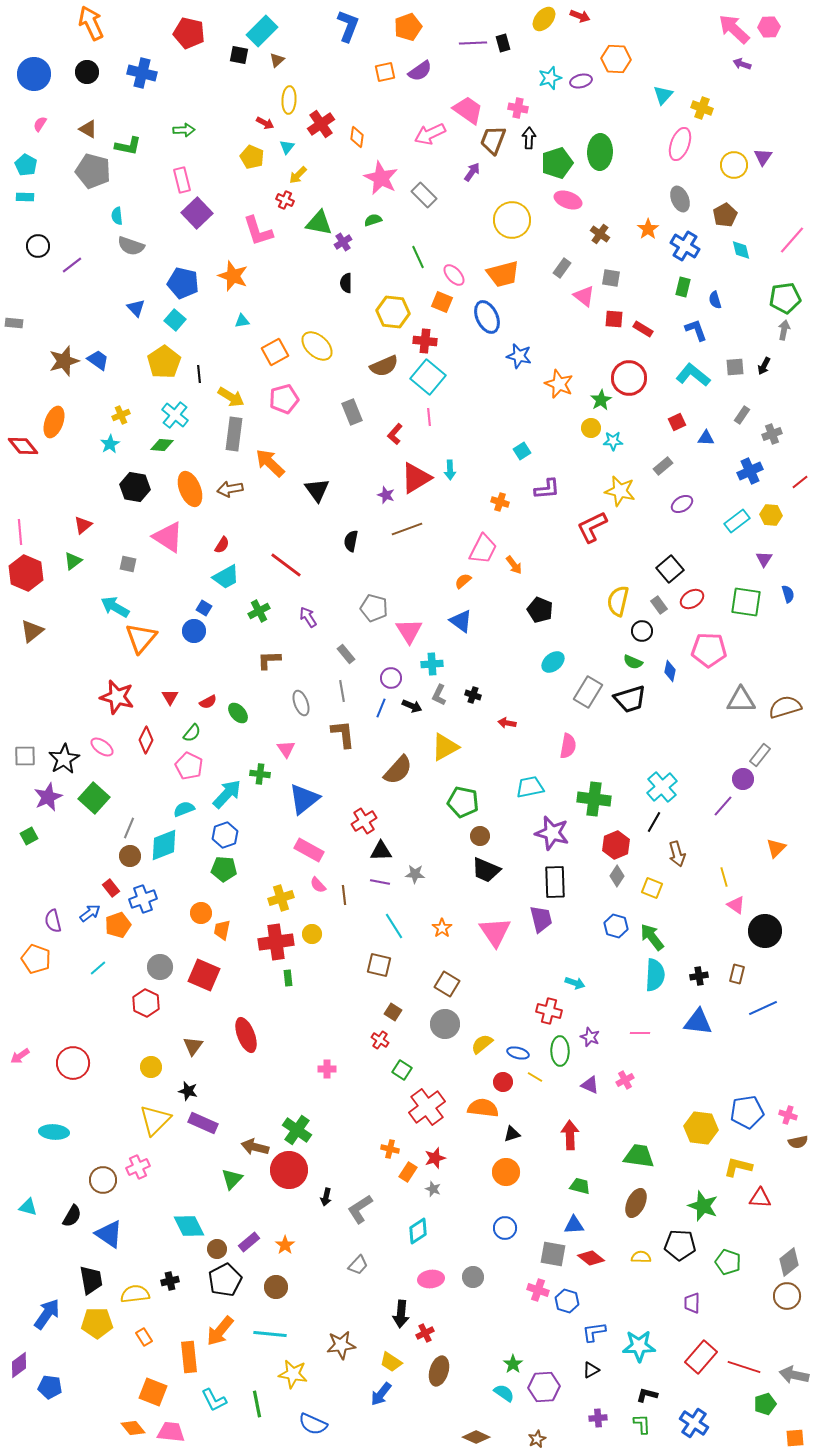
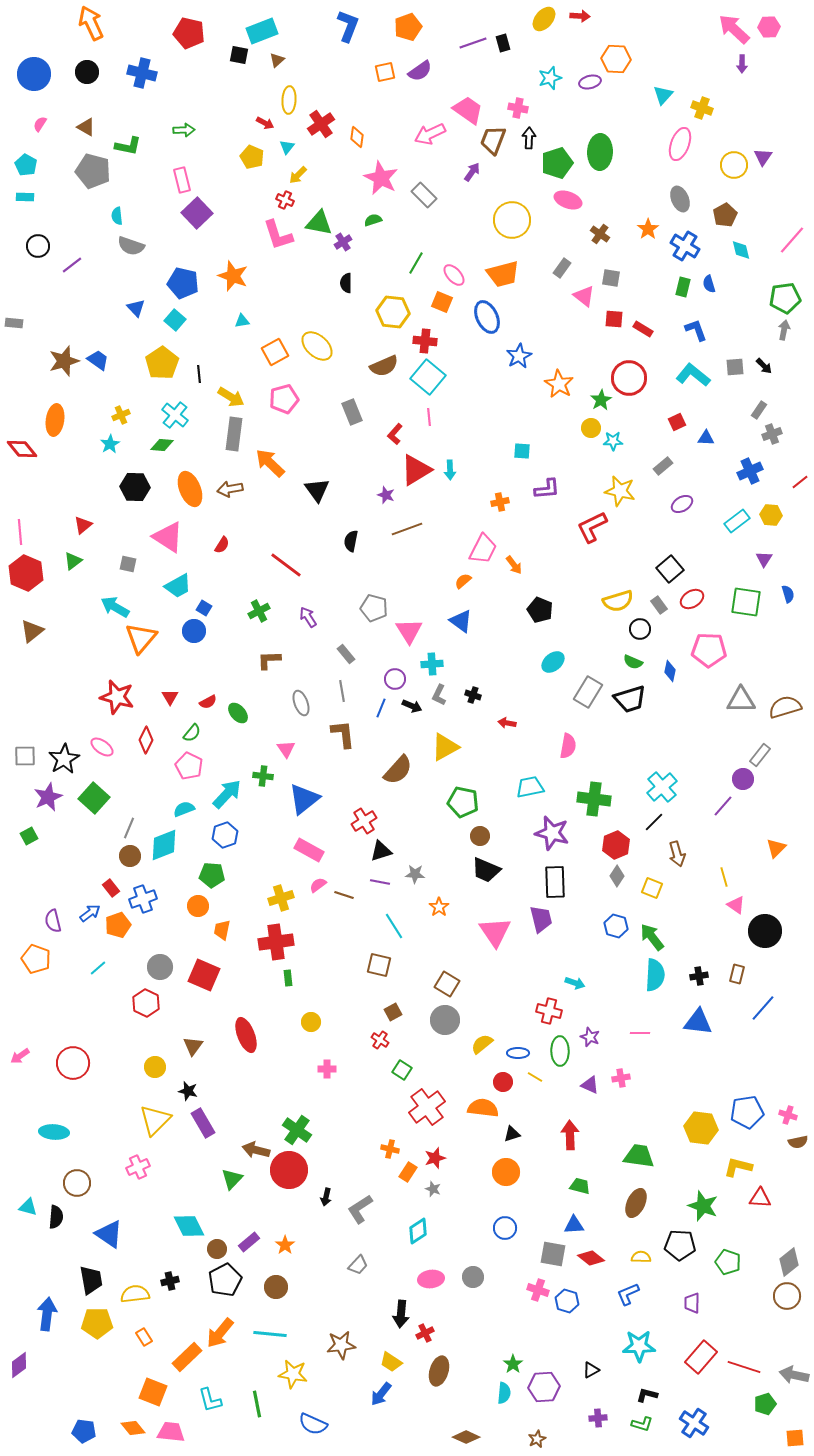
red arrow at (580, 16): rotated 18 degrees counterclockwise
cyan rectangle at (262, 31): rotated 24 degrees clockwise
purple line at (473, 43): rotated 16 degrees counterclockwise
purple arrow at (742, 64): rotated 108 degrees counterclockwise
purple ellipse at (581, 81): moved 9 px right, 1 px down
brown triangle at (88, 129): moved 2 px left, 2 px up
pink L-shape at (258, 231): moved 20 px right, 4 px down
green line at (418, 257): moved 2 px left, 6 px down; rotated 55 degrees clockwise
blue semicircle at (715, 300): moved 6 px left, 16 px up
blue star at (519, 356): rotated 30 degrees clockwise
yellow pentagon at (164, 362): moved 2 px left, 1 px down
black arrow at (764, 366): rotated 72 degrees counterclockwise
orange star at (559, 384): rotated 8 degrees clockwise
gray rectangle at (742, 415): moved 17 px right, 5 px up
orange ellipse at (54, 422): moved 1 px right, 2 px up; rotated 12 degrees counterclockwise
red diamond at (23, 446): moved 1 px left, 3 px down
cyan square at (522, 451): rotated 36 degrees clockwise
red triangle at (416, 478): moved 8 px up
black hexagon at (135, 487): rotated 8 degrees counterclockwise
orange cross at (500, 502): rotated 30 degrees counterclockwise
cyan trapezoid at (226, 577): moved 48 px left, 9 px down
yellow semicircle at (618, 601): rotated 120 degrees counterclockwise
black circle at (642, 631): moved 2 px left, 2 px up
purple circle at (391, 678): moved 4 px right, 1 px down
green cross at (260, 774): moved 3 px right, 2 px down
black line at (654, 822): rotated 15 degrees clockwise
black triangle at (381, 851): rotated 15 degrees counterclockwise
green pentagon at (224, 869): moved 12 px left, 6 px down
pink semicircle at (318, 885): rotated 96 degrees clockwise
brown line at (344, 895): rotated 66 degrees counterclockwise
orange circle at (201, 913): moved 3 px left, 7 px up
orange star at (442, 928): moved 3 px left, 21 px up
yellow circle at (312, 934): moved 1 px left, 88 px down
blue line at (763, 1008): rotated 24 degrees counterclockwise
brown square at (393, 1012): rotated 30 degrees clockwise
gray circle at (445, 1024): moved 4 px up
blue ellipse at (518, 1053): rotated 15 degrees counterclockwise
yellow circle at (151, 1067): moved 4 px right
pink cross at (625, 1080): moved 4 px left, 2 px up; rotated 18 degrees clockwise
purple rectangle at (203, 1123): rotated 36 degrees clockwise
brown arrow at (255, 1147): moved 1 px right, 3 px down
brown circle at (103, 1180): moved 26 px left, 3 px down
black semicircle at (72, 1216): moved 16 px left, 1 px down; rotated 25 degrees counterclockwise
blue arrow at (47, 1314): rotated 28 degrees counterclockwise
orange arrow at (220, 1331): moved 2 px down
blue L-shape at (594, 1332): moved 34 px right, 38 px up; rotated 15 degrees counterclockwise
orange rectangle at (189, 1357): moved 2 px left; rotated 52 degrees clockwise
blue pentagon at (50, 1387): moved 34 px right, 44 px down
cyan semicircle at (504, 1393): rotated 60 degrees clockwise
cyan L-shape at (214, 1400): moved 4 px left; rotated 12 degrees clockwise
green L-shape at (642, 1424): rotated 110 degrees clockwise
brown diamond at (476, 1437): moved 10 px left
